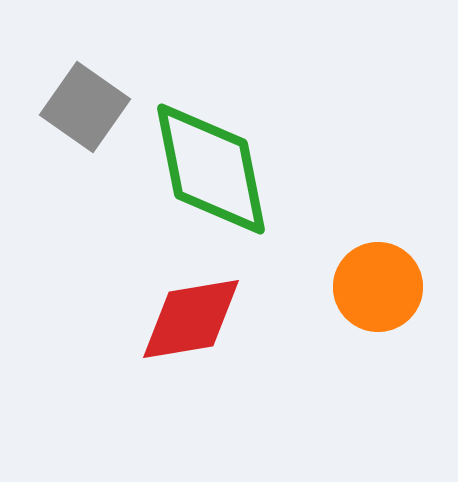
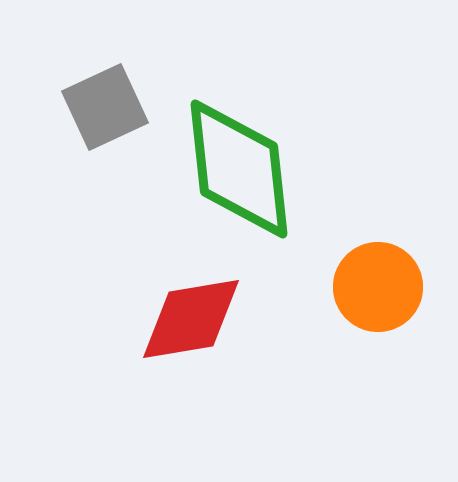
gray square: moved 20 px right; rotated 30 degrees clockwise
green diamond: moved 28 px right; rotated 5 degrees clockwise
